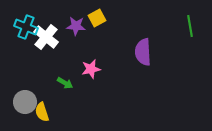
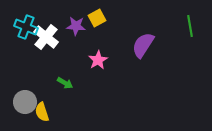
purple semicircle: moved 7 px up; rotated 36 degrees clockwise
pink star: moved 7 px right, 9 px up; rotated 18 degrees counterclockwise
